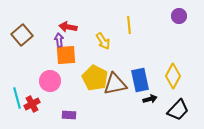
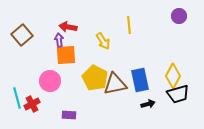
black arrow: moved 2 px left, 5 px down
black trapezoid: moved 16 px up; rotated 30 degrees clockwise
